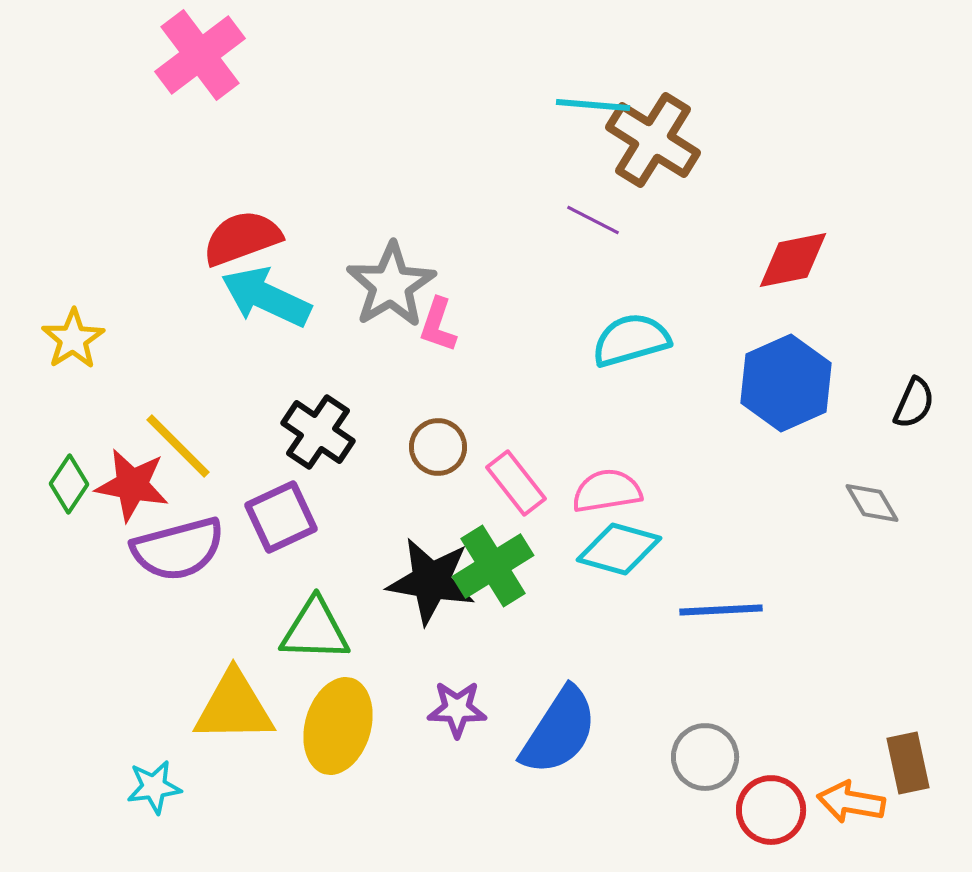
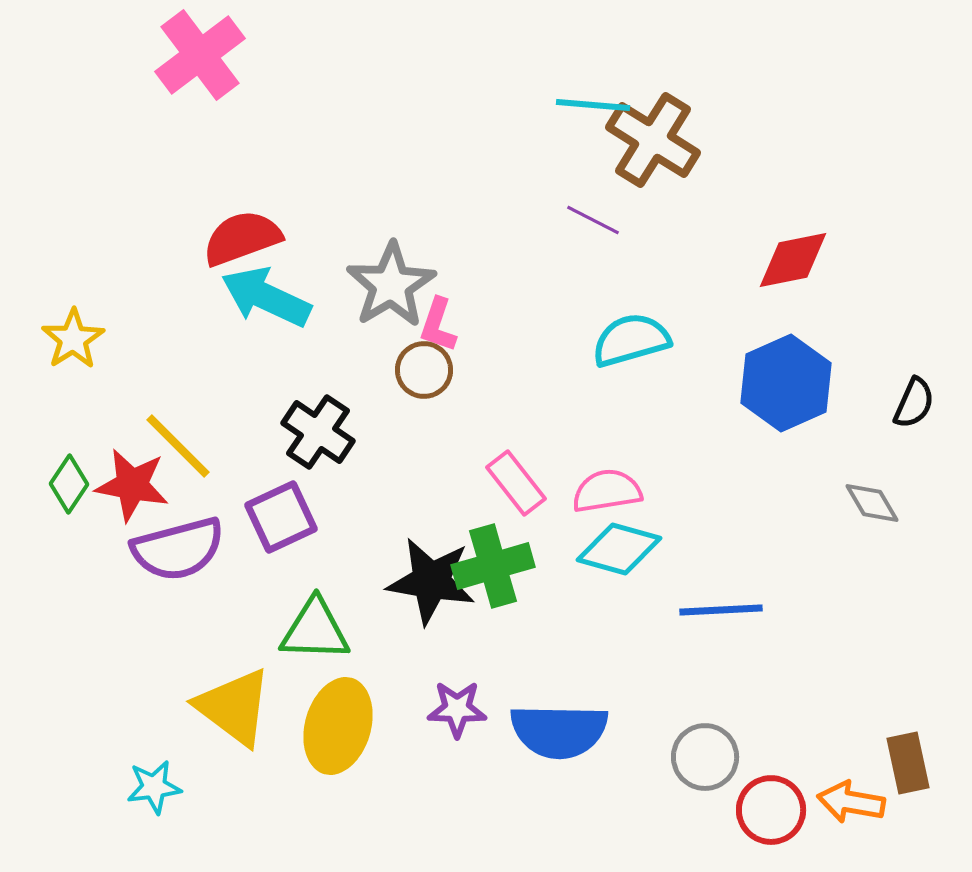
brown circle: moved 14 px left, 77 px up
green cross: rotated 16 degrees clockwise
yellow triangle: rotated 38 degrees clockwise
blue semicircle: rotated 58 degrees clockwise
